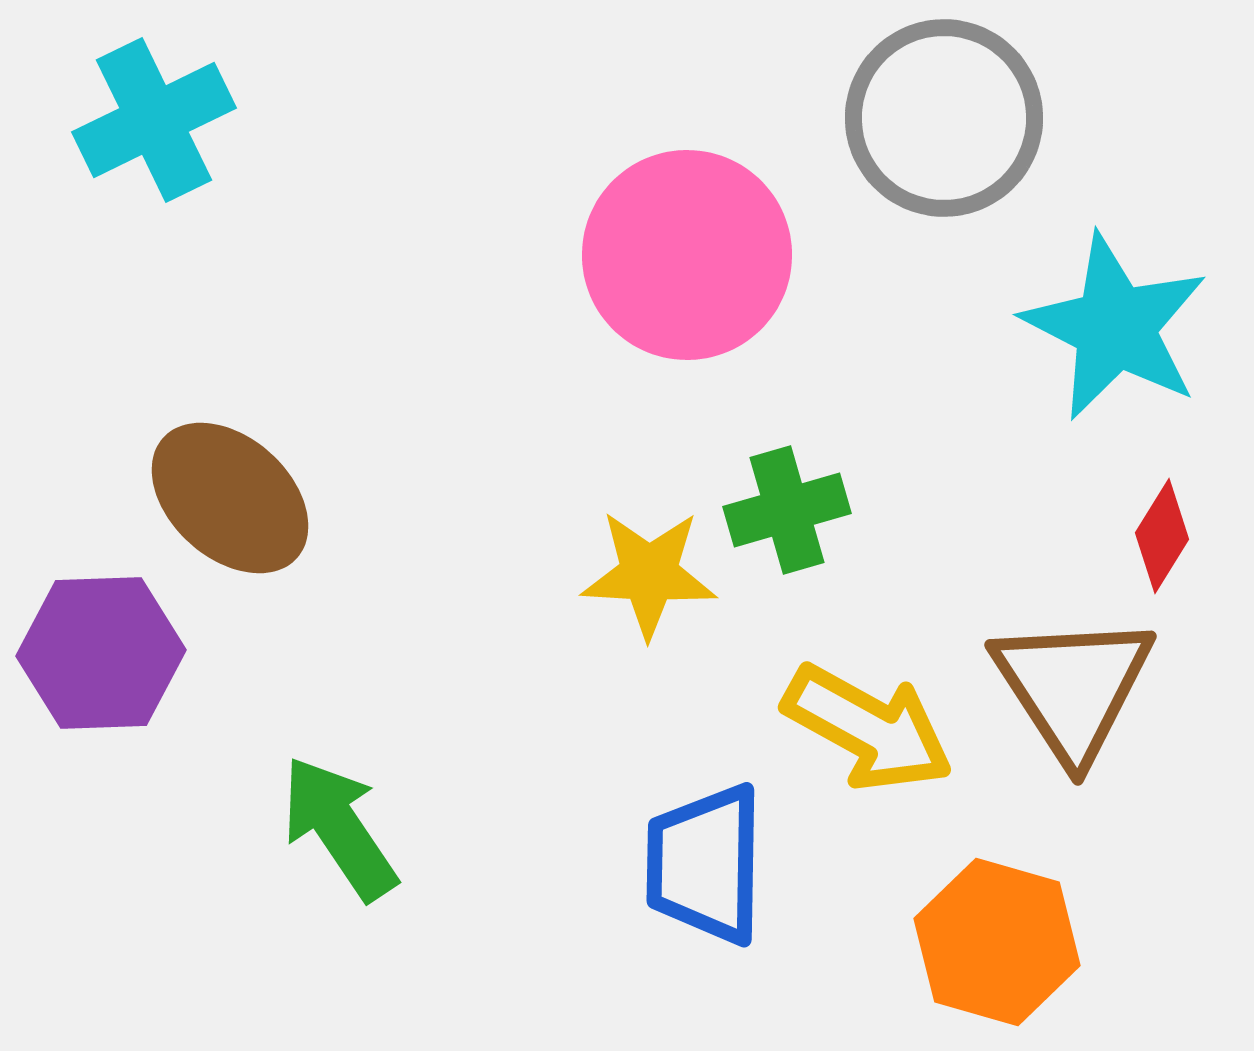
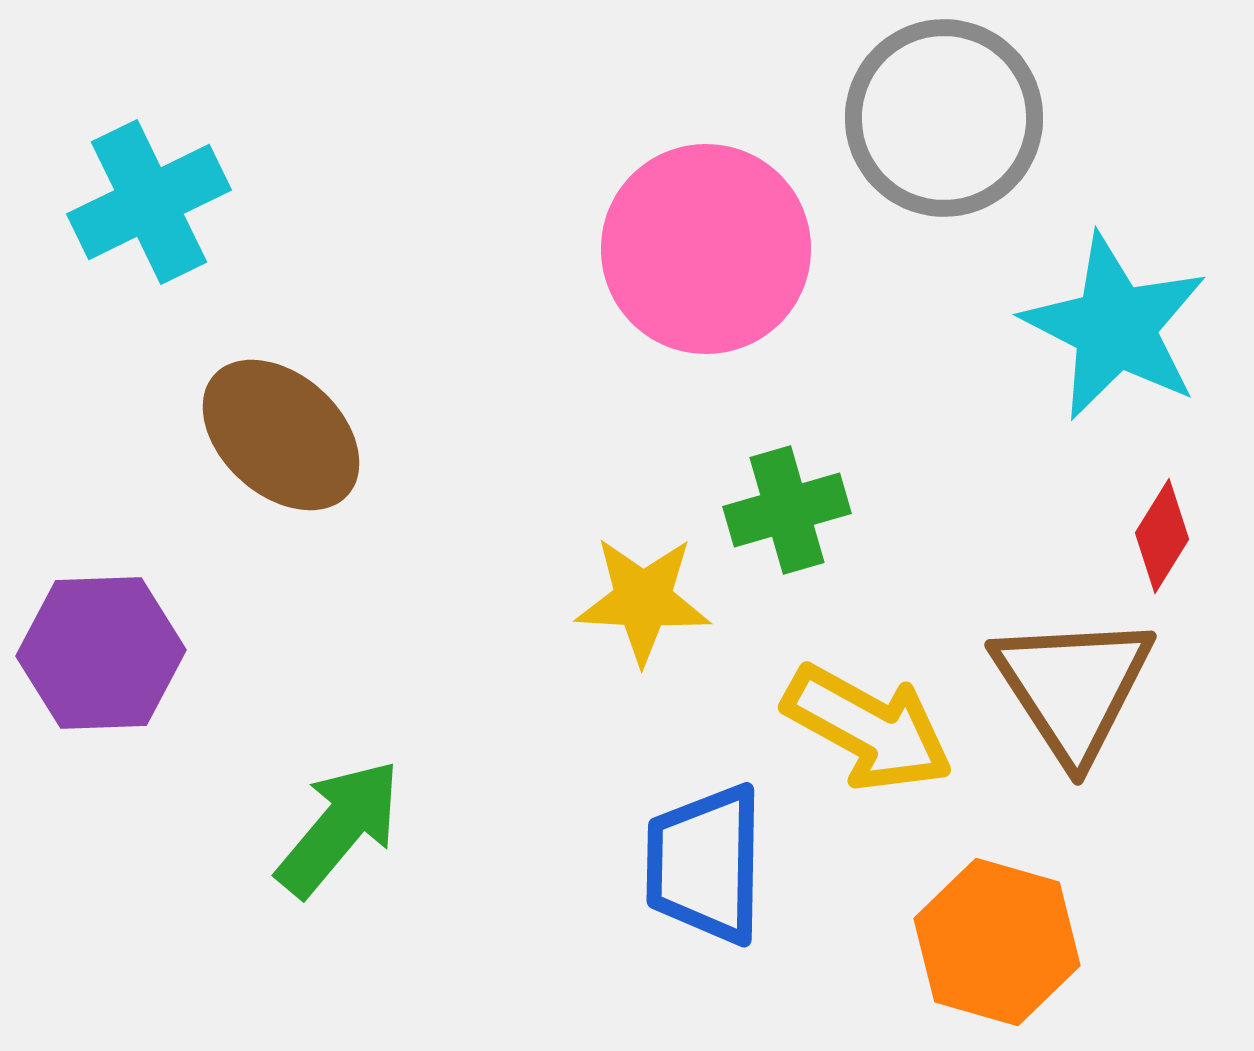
cyan cross: moved 5 px left, 82 px down
pink circle: moved 19 px right, 6 px up
brown ellipse: moved 51 px right, 63 px up
yellow star: moved 6 px left, 26 px down
green arrow: rotated 74 degrees clockwise
